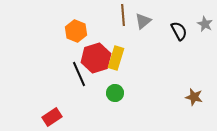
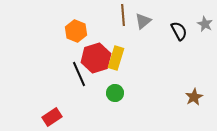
brown star: rotated 30 degrees clockwise
